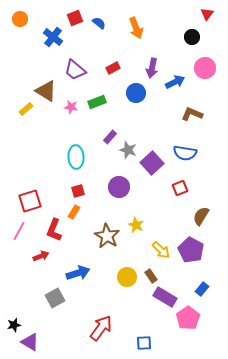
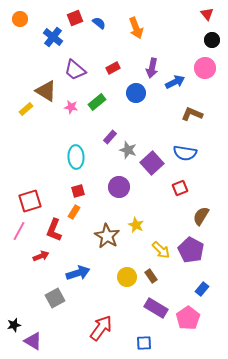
red triangle at (207, 14): rotated 16 degrees counterclockwise
black circle at (192, 37): moved 20 px right, 3 px down
green rectangle at (97, 102): rotated 18 degrees counterclockwise
purple rectangle at (165, 297): moved 9 px left, 11 px down
purple triangle at (30, 342): moved 3 px right, 1 px up
